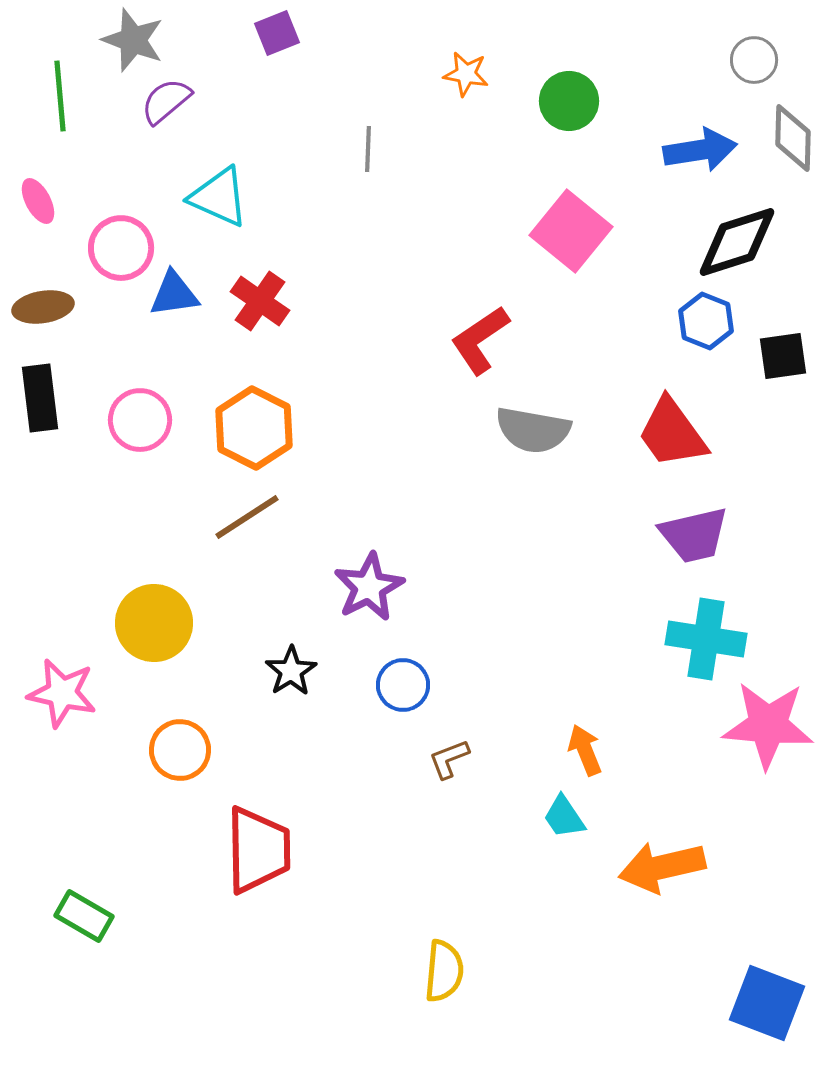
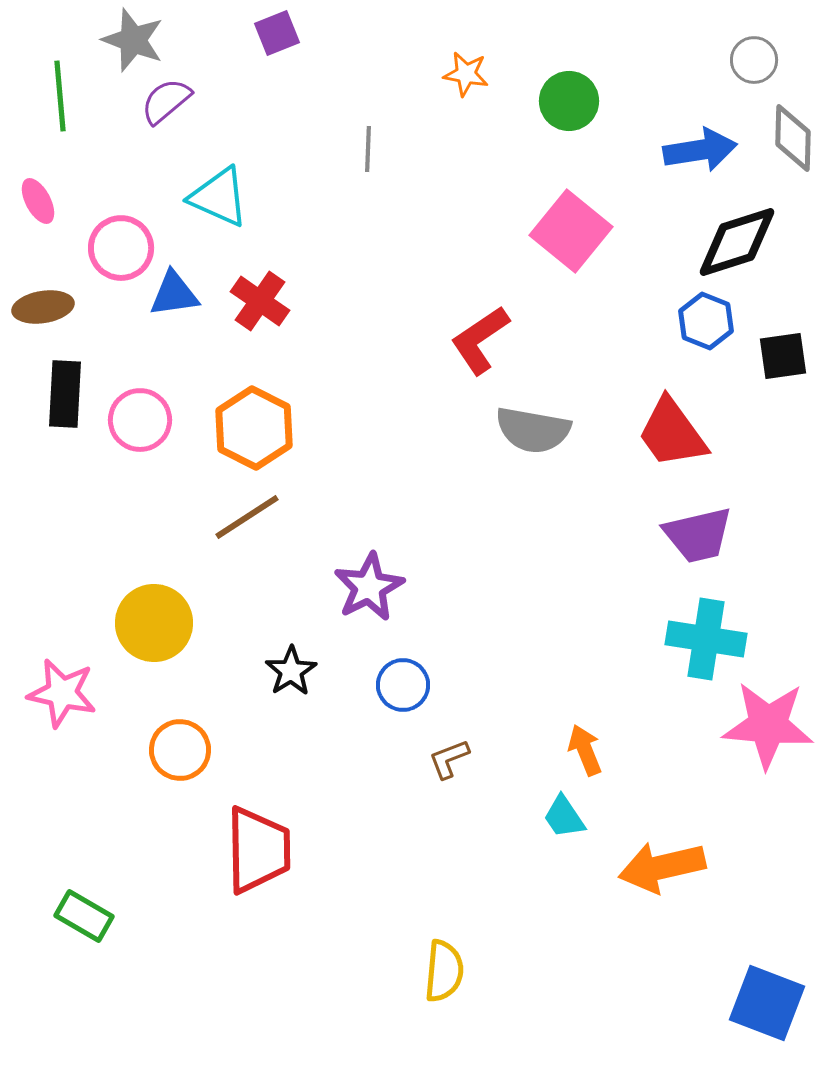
black rectangle at (40, 398): moved 25 px right, 4 px up; rotated 10 degrees clockwise
purple trapezoid at (694, 535): moved 4 px right
